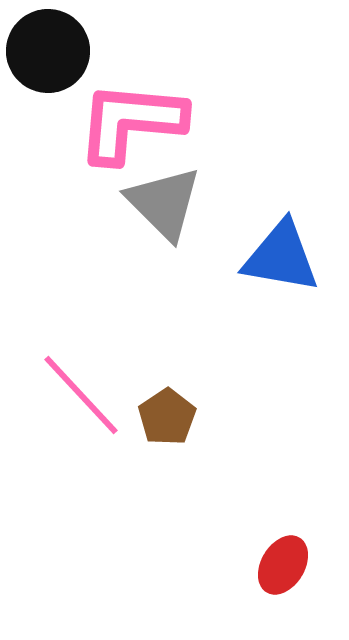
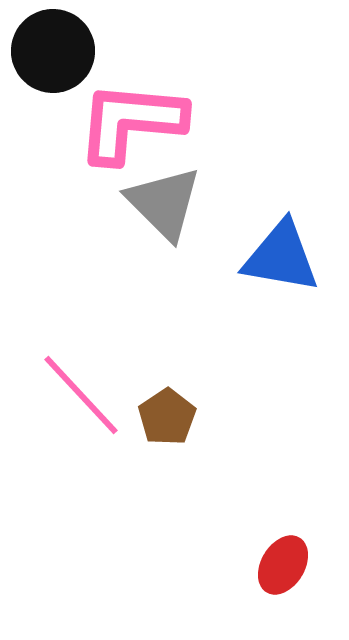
black circle: moved 5 px right
